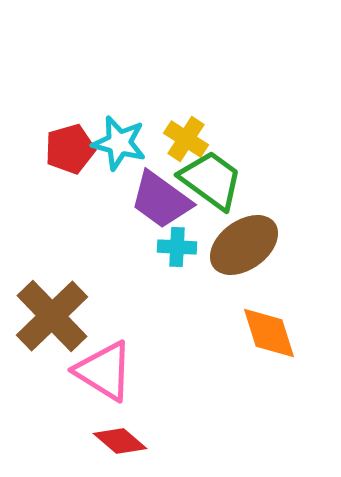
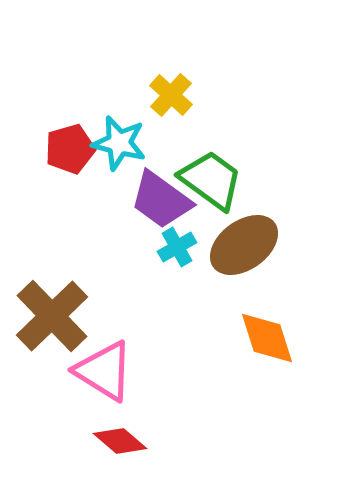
yellow cross: moved 15 px left, 44 px up; rotated 9 degrees clockwise
cyan cross: rotated 33 degrees counterclockwise
orange diamond: moved 2 px left, 5 px down
